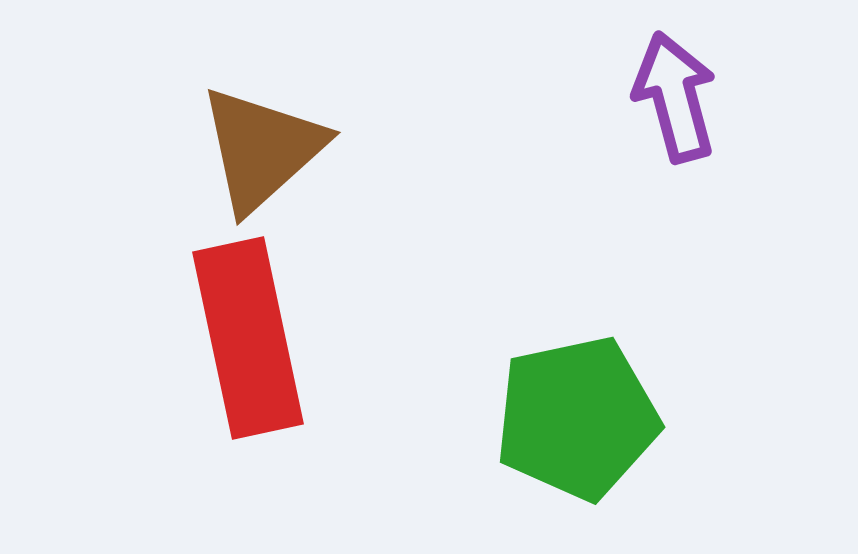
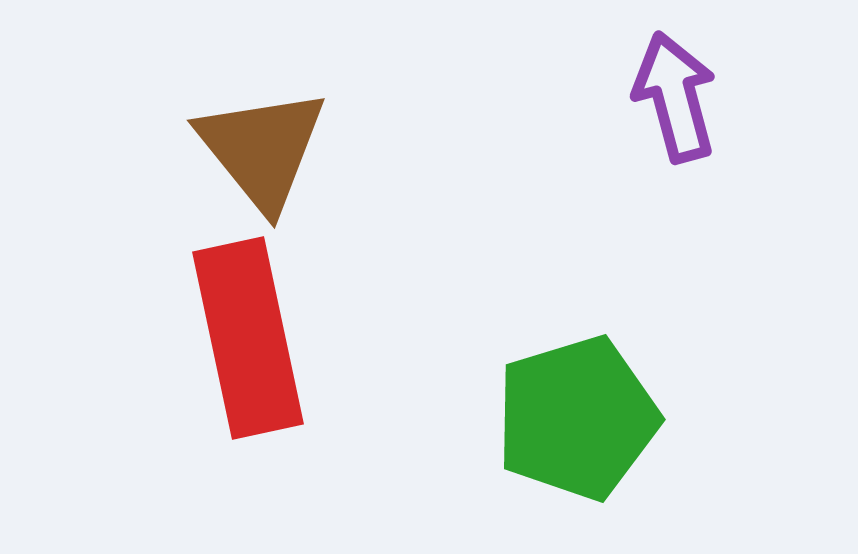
brown triangle: rotated 27 degrees counterclockwise
green pentagon: rotated 5 degrees counterclockwise
